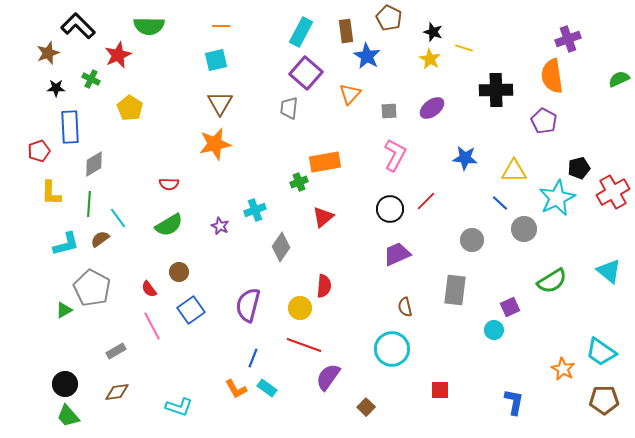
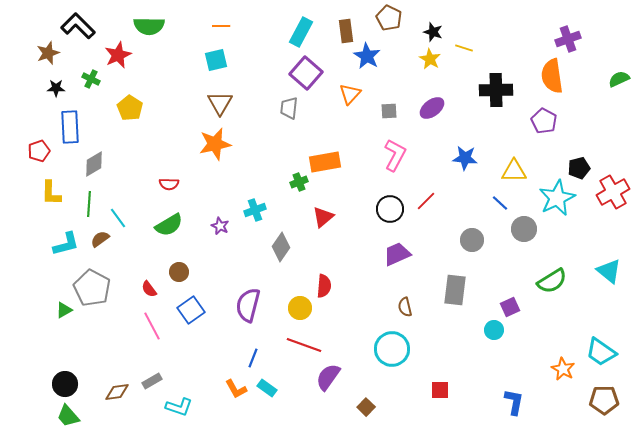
gray rectangle at (116, 351): moved 36 px right, 30 px down
